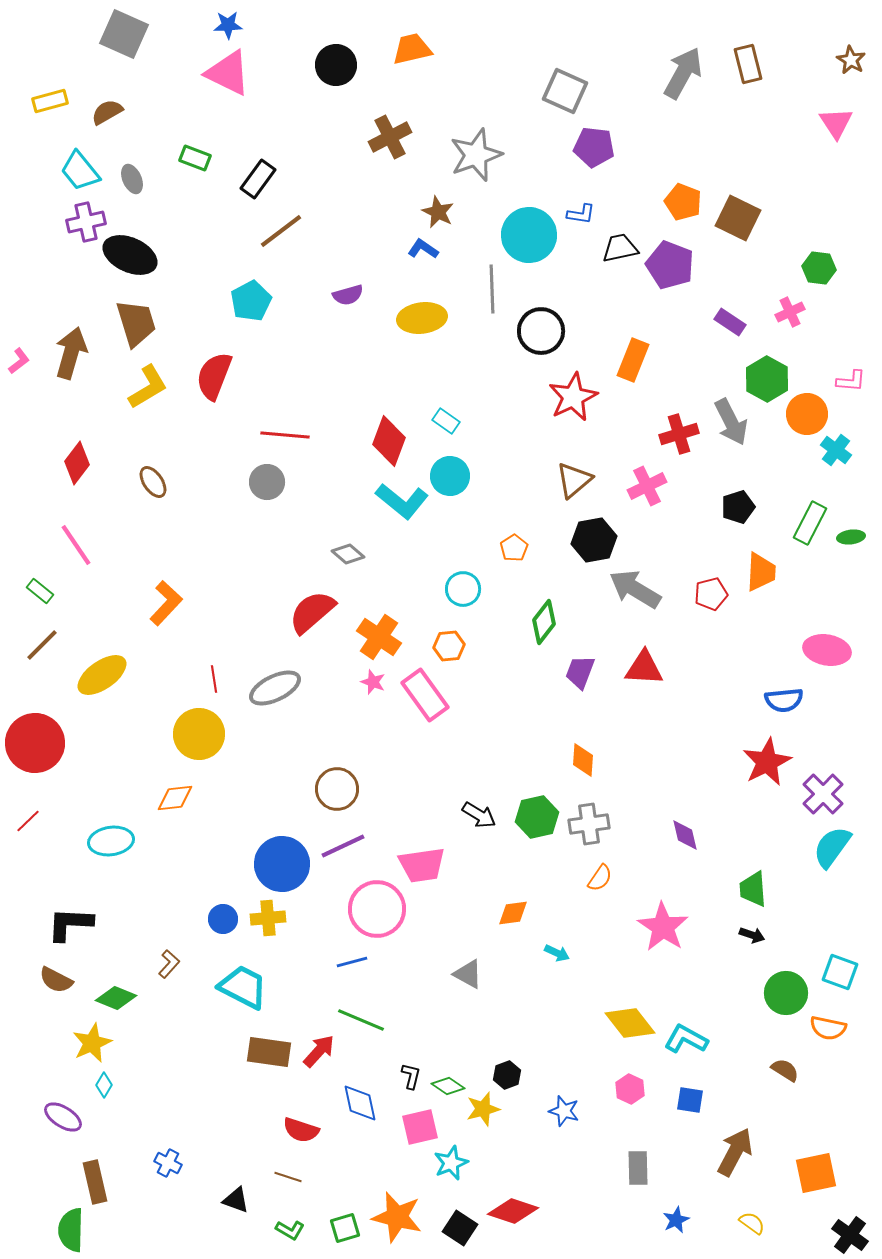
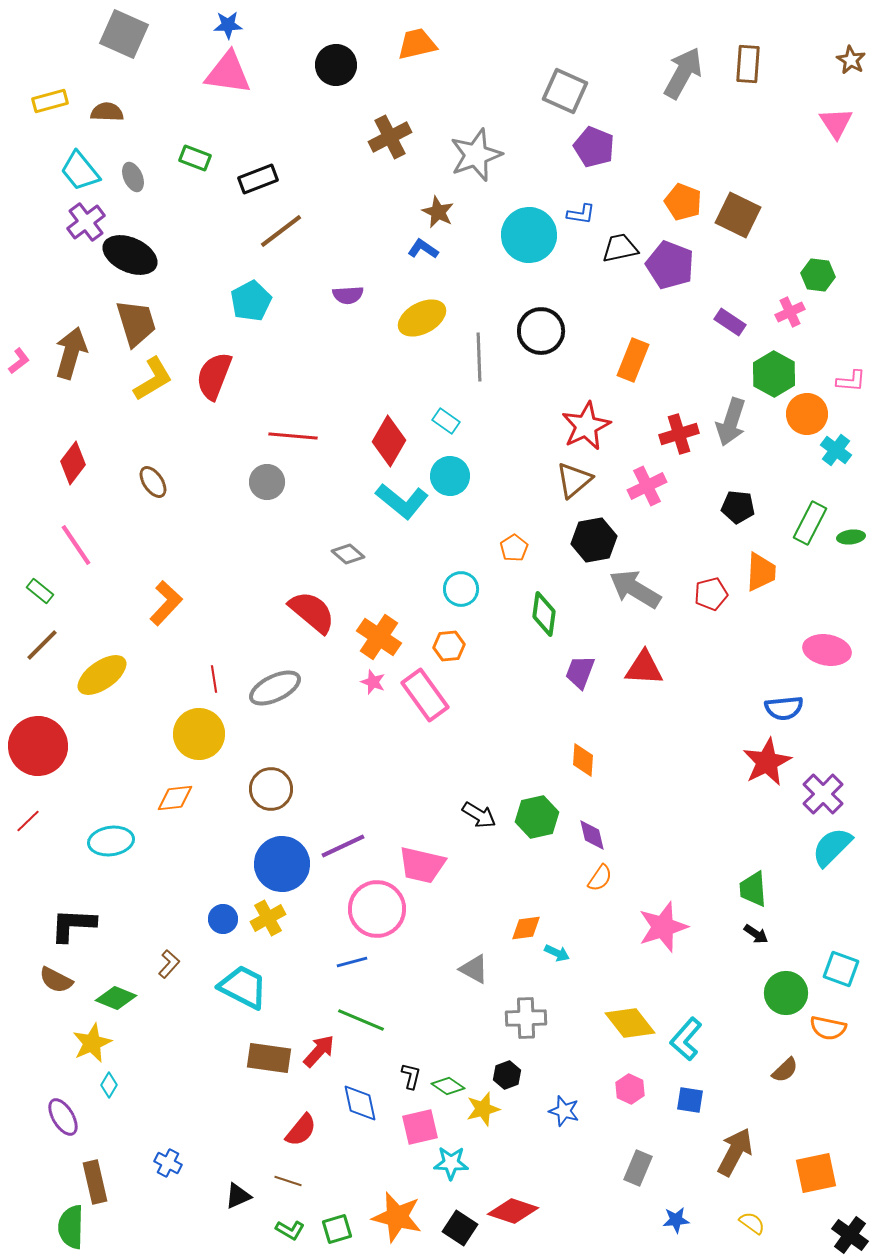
orange trapezoid at (412, 49): moved 5 px right, 5 px up
brown rectangle at (748, 64): rotated 18 degrees clockwise
pink triangle at (228, 73): rotated 18 degrees counterclockwise
brown semicircle at (107, 112): rotated 32 degrees clockwise
purple pentagon at (594, 147): rotated 15 degrees clockwise
gray ellipse at (132, 179): moved 1 px right, 2 px up
black rectangle at (258, 179): rotated 33 degrees clockwise
brown square at (738, 218): moved 3 px up
purple cross at (86, 222): rotated 24 degrees counterclockwise
green hexagon at (819, 268): moved 1 px left, 7 px down
gray line at (492, 289): moved 13 px left, 68 px down
purple semicircle at (348, 295): rotated 12 degrees clockwise
yellow ellipse at (422, 318): rotated 21 degrees counterclockwise
green hexagon at (767, 379): moved 7 px right, 5 px up
yellow L-shape at (148, 387): moved 5 px right, 8 px up
red star at (573, 397): moved 13 px right, 29 px down
gray arrow at (731, 422): rotated 45 degrees clockwise
red line at (285, 435): moved 8 px right, 1 px down
red diamond at (389, 441): rotated 9 degrees clockwise
red diamond at (77, 463): moved 4 px left
black pentagon at (738, 507): rotated 24 degrees clockwise
cyan circle at (463, 589): moved 2 px left
red semicircle at (312, 612): rotated 81 degrees clockwise
green diamond at (544, 622): moved 8 px up; rotated 30 degrees counterclockwise
blue semicircle at (784, 700): moved 8 px down
red circle at (35, 743): moved 3 px right, 3 px down
brown circle at (337, 789): moved 66 px left
gray cross at (589, 824): moved 63 px left, 194 px down; rotated 6 degrees clockwise
purple diamond at (685, 835): moved 93 px left
cyan semicircle at (832, 847): rotated 9 degrees clockwise
pink trapezoid at (422, 865): rotated 21 degrees clockwise
orange diamond at (513, 913): moved 13 px right, 15 px down
yellow cross at (268, 918): rotated 24 degrees counterclockwise
black L-shape at (70, 924): moved 3 px right, 1 px down
pink star at (663, 927): rotated 21 degrees clockwise
black arrow at (752, 935): moved 4 px right, 1 px up; rotated 15 degrees clockwise
cyan square at (840, 972): moved 1 px right, 3 px up
gray triangle at (468, 974): moved 6 px right, 5 px up
cyan L-shape at (686, 1039): rotated 78 degrees counterclockwise
brown rectangle at (269, 1052): moved 6 px down
brown semicircle at (785, 1070): rotated 104 degrees clockwise
cyan diamond at (104, 1085): moved 5 px right
purple ellipse at (63, 1117): rotated 27 degrees clockwise
red semicircle at (301, 1130): rotated 69 degrees counterclockwise
cyan star at (451, 1163): rotated 24 degrees clockwise
gray rectangle at (638, 1168): rotated 24 degrees clockwise
brown line at (288, 1177): moved 4 px down
black triangle at (236, 1200): moved 2 px right, 4 px up; rotated 44 degrees counterclockwise
blue star at (676, 1220): rotated 20 degrees clockwise
green square at (345, 1228): moved 8 px left, 1 px down
green semicircle at (71, 1230): moved 3 px up
